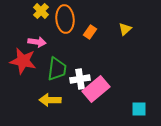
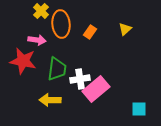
orange ellipse: moved 4 px left, 5 px down
pink arrow: moved 2 px up
